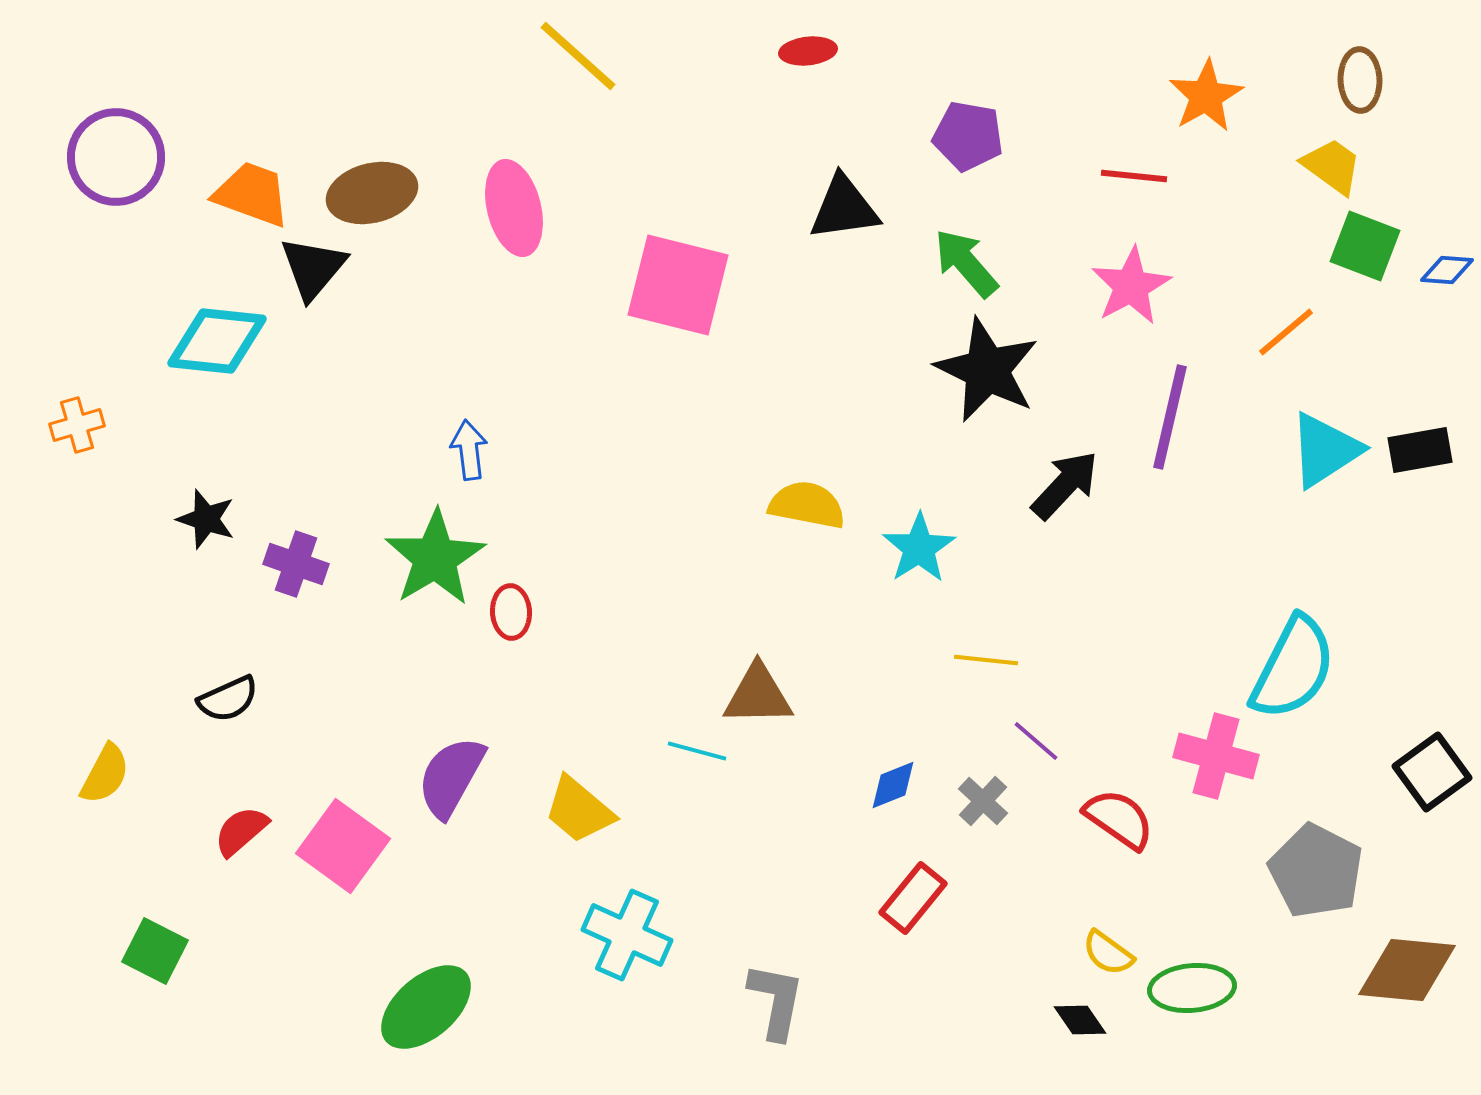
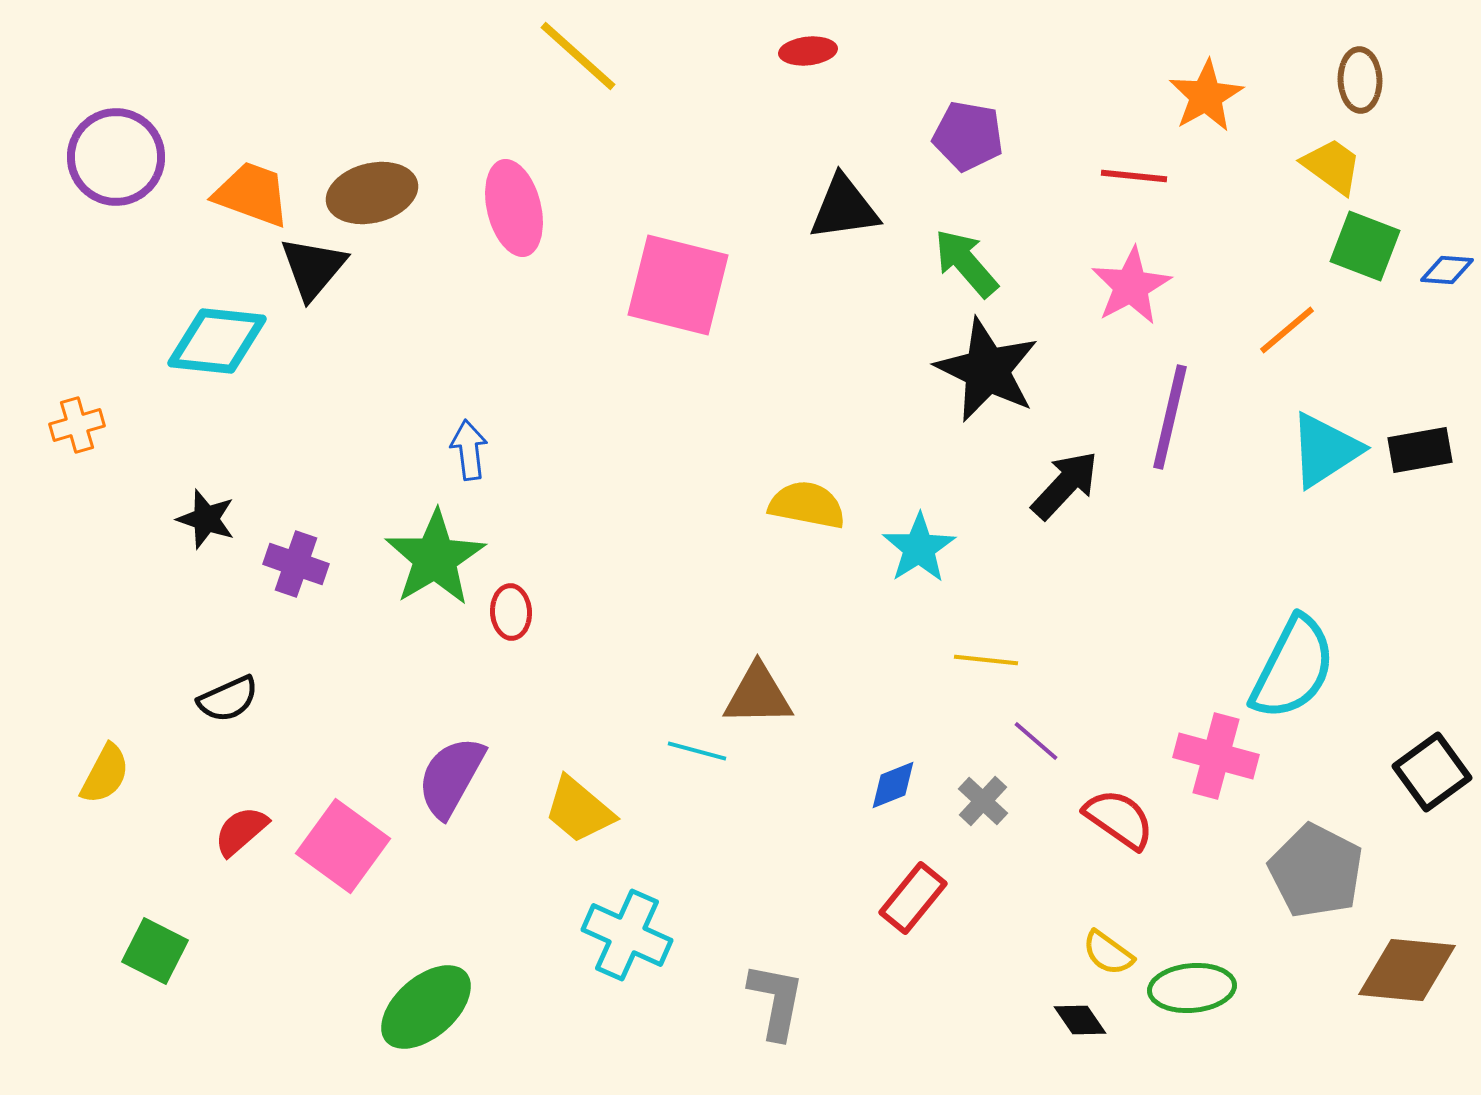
orange line at (1286, 332): moved 1 px right, 2 px up
